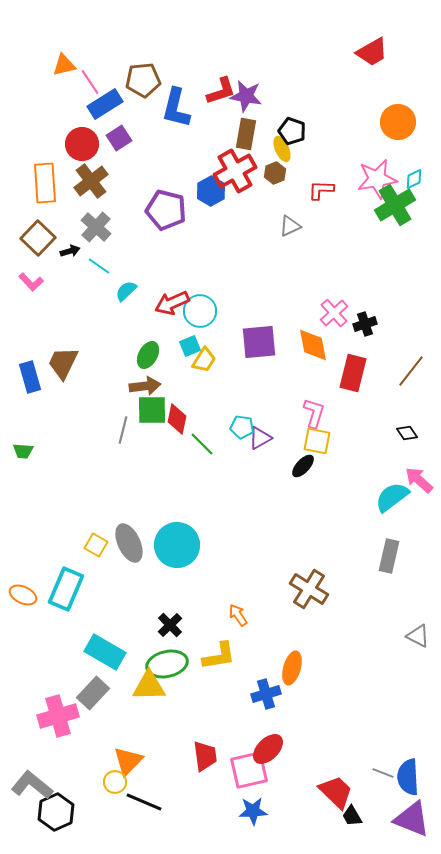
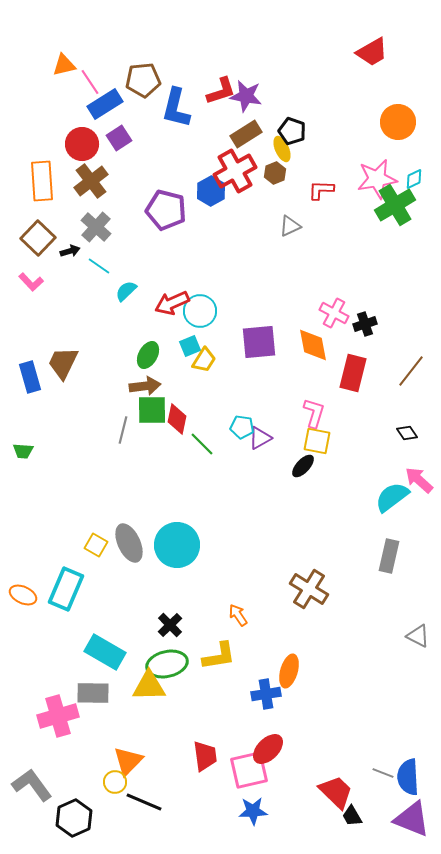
brown rectangle at (246, 134): rotated 48 degrees clockwise
orange rectangle at (45, 183): moved 3 px left, 2 px up
pink cross at (334, 313): rotated 20 degrees counterclockwise
orange ellipse at (292, 668): moved 3 px left, 3 px down
gray rectangle at (93, 693): rotated 48 degrees clockwise
blue cross at (266, 694): rotated 8 degrees clockwise
gray L-shape at (32, 785): rotated 15 degrees clockwise
black hexagon at (56, 812): moved 18 px right, 6 px down
